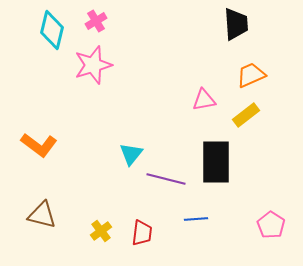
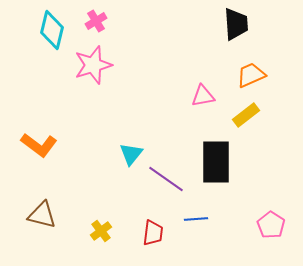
pink triangle: moved 1 px left, 4 px up
purple line: rotated 21 degrees clockwise
red trapezoid: moved 11 px right
